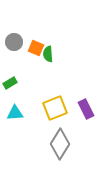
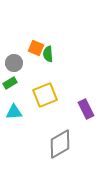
gray circle: moved 21 px down
yellow square: moved 10 px left, 13 px up
cyan triangle: moved 1 px left, 1 px up
gray diamond: rotated 28 degrees clockwise
